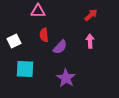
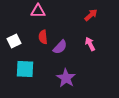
red semicircle: moved 1 px left, 2 px down
pink arrow: moved 3 px down; rotated 24 degrees counterclockwise
